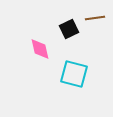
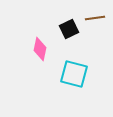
pink diamond: rotated 25 degrees clockwise
